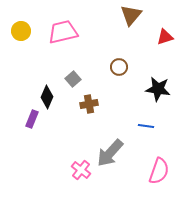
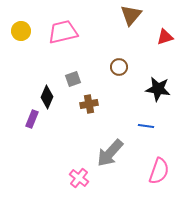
gray square: rotated 21 degrees clockwise
pink cross: moved 2 px left, 8 px down
